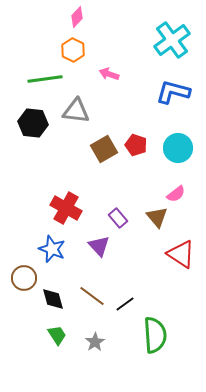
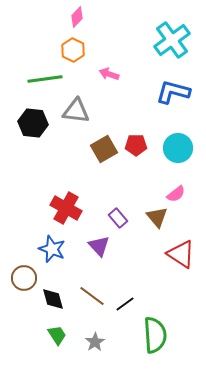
red pentagon: rotated 20 degrees counterclockwise
